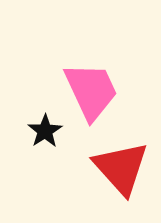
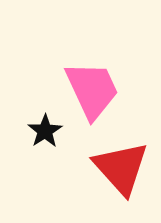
pink trapezoid: moved 1 px right, 1 px up
